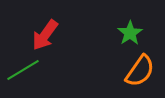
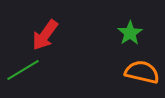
orange semicircle: moved 2 px right, 1 px down; rotated 112 degrees counterclockwise
